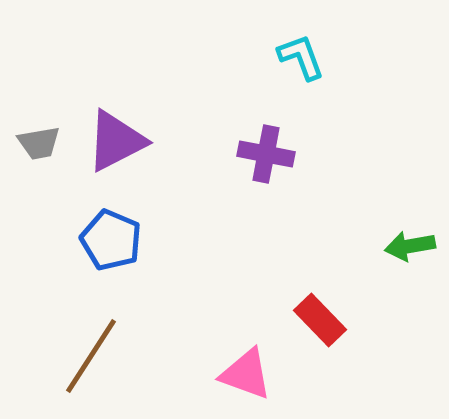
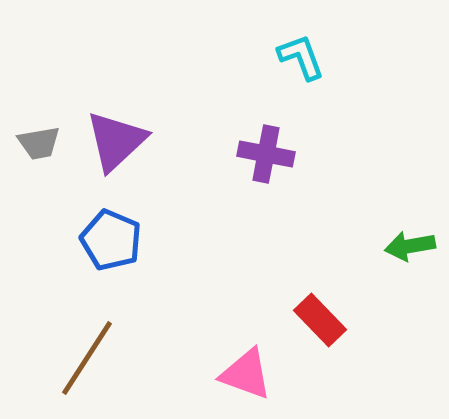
purple triangle: rotated 16 degrees counterclockwise
brown line: moved 4 px left, 2 px down
